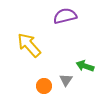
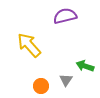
orange circle: moved 3 px left
